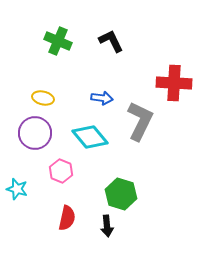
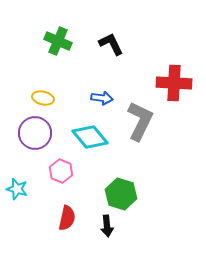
black L-shape: moved 3 px down
